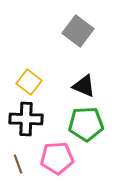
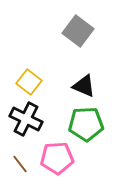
black cross: rotated 24 degrees clockwise
brown line: moved 2 px right; rotated 18 degrees counterclockwise
